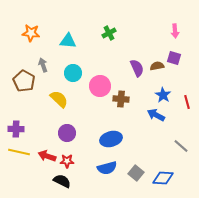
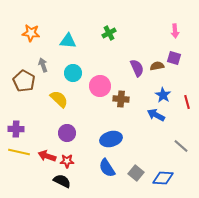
blue semicircle: rotated 72 degrees clockwise
